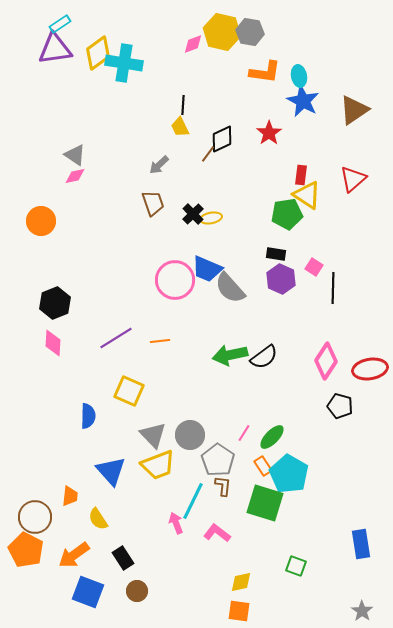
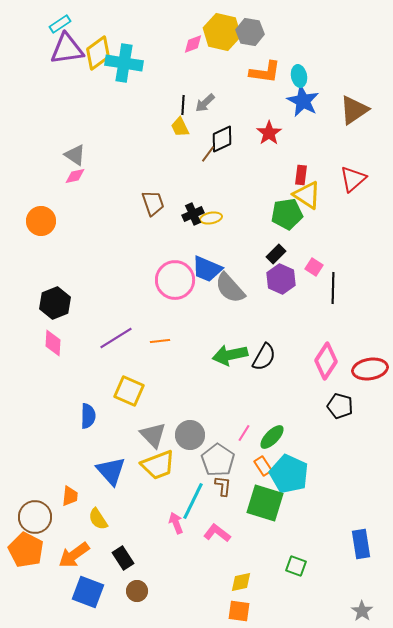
purple triangle at (55, 49): moved 12 px right
gray arrow at (159, 165): moved 46 px right, 62 px up
black cross at (193, 214): rotated 20 degrees clockwise
black rectangle at (276, 254): rotated 54 degrees counterclockwise
black semicircle at (264, 357): rotated 24 degrees counterclockwise
cyan pentagon at (289, 474): rotated 6 degrees counterclockwise
